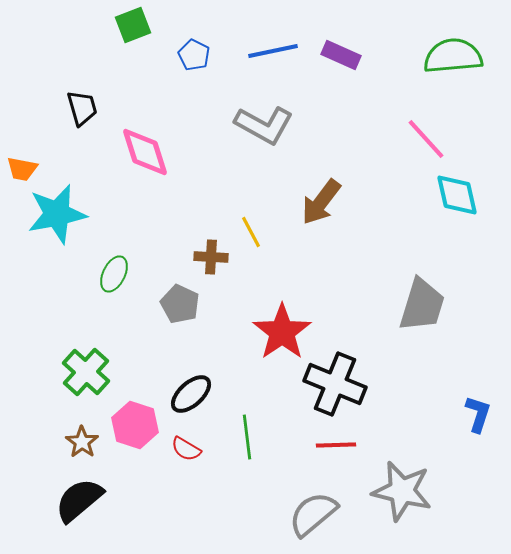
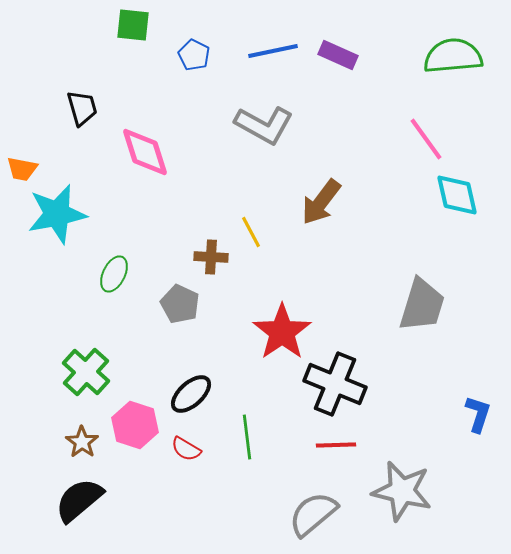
green square: rotated 27 degrees clockwise
purple rectangle: moved 3 px left
pink line: rotated 6 degrees clockwise
